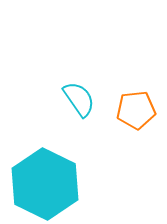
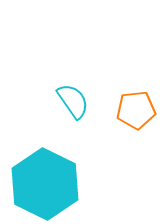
cyan semicircle: moved 6 px left, 2 px down
